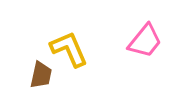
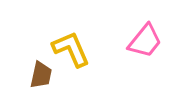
yellow L-shape: moved 2 px right
